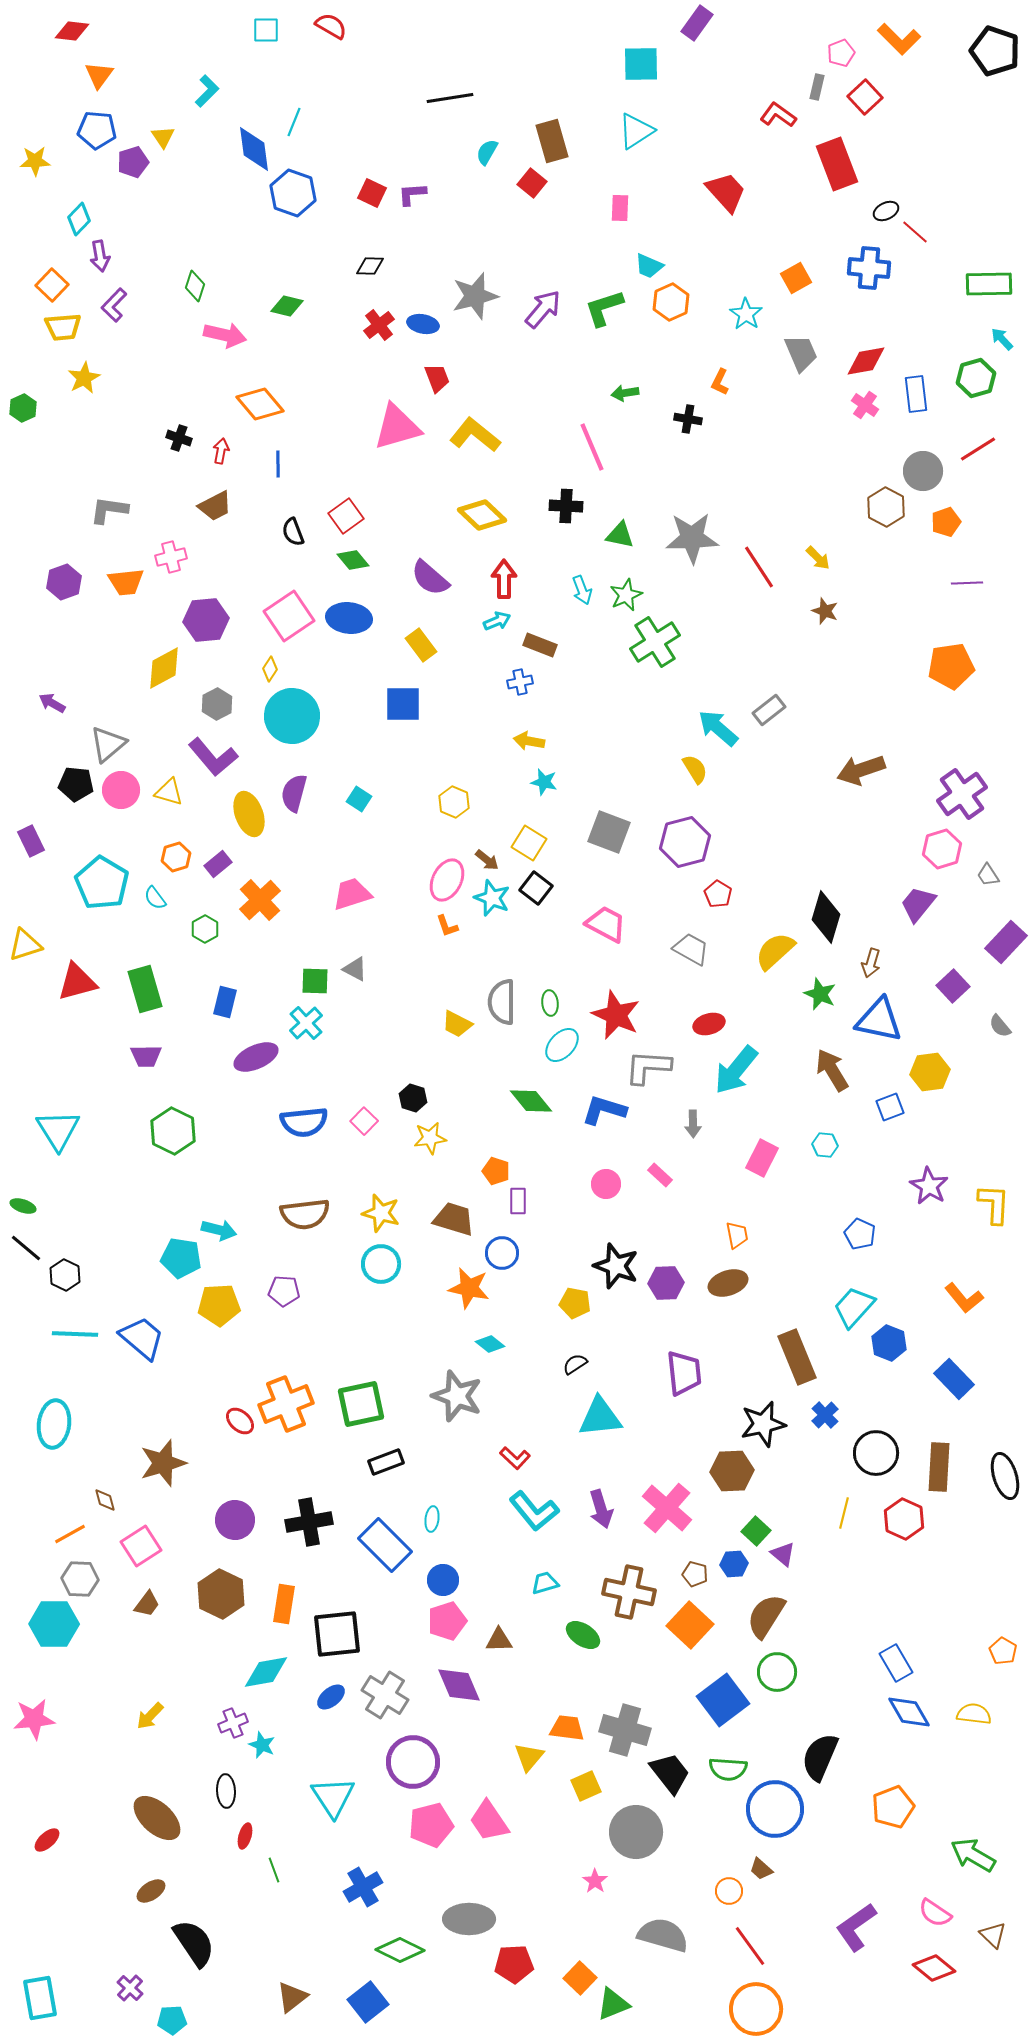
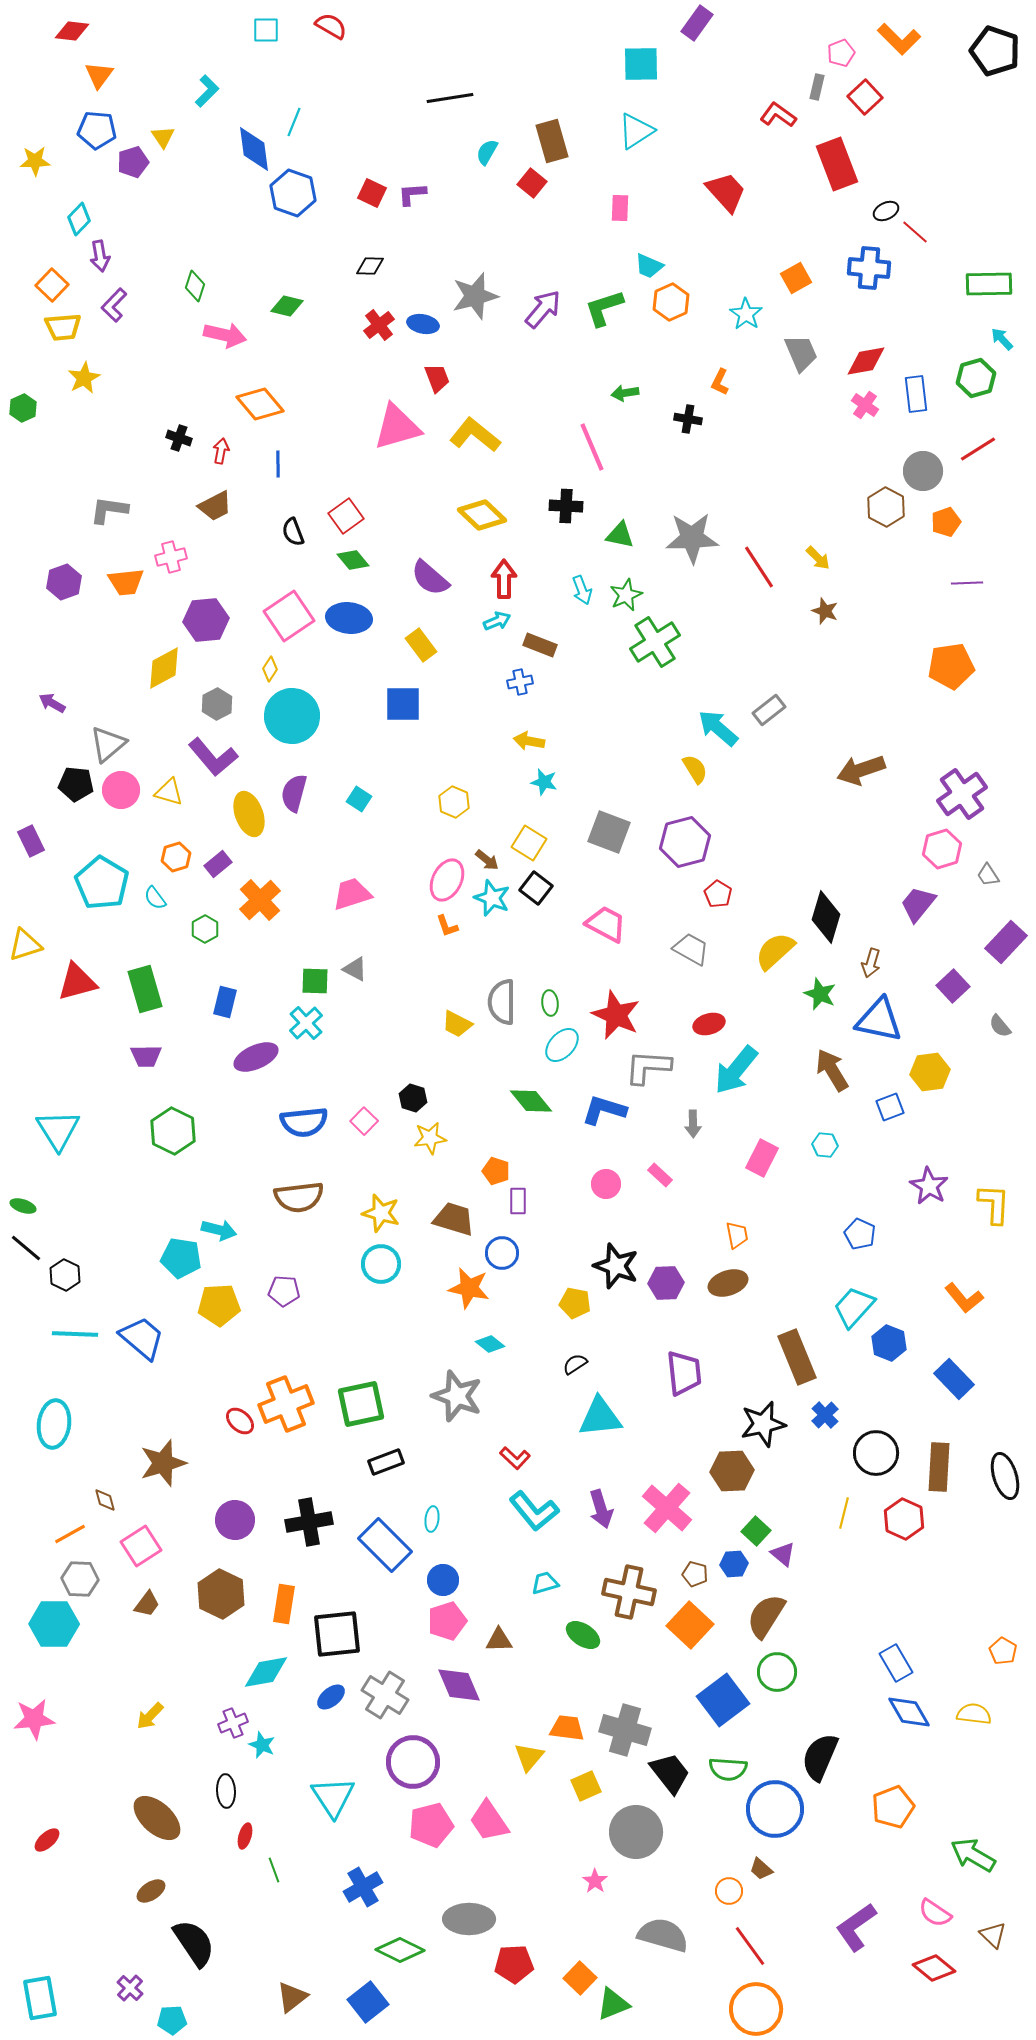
brown semicircle at (305, 1214): moved 6 px left, 17 px up
